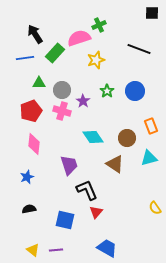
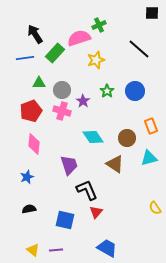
black line: rotated 20 degrees clockwise
